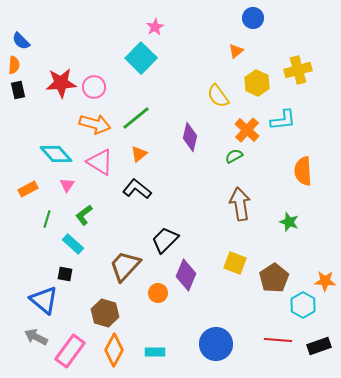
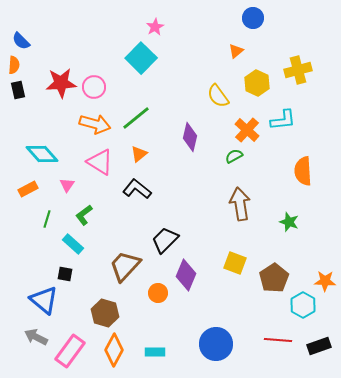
cyan diamond at (56, 154): moved 14 px left
